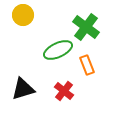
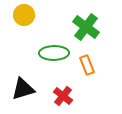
yellow circle: moved 1 px right
green ellipse: moved 4 px left, 3 px down; rotated 24 degrees clockwise
red cross: moved 1 px left, 5 px down
